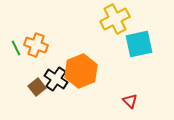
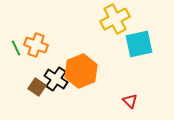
brown square: rotated 18 degrees counterclockwise
